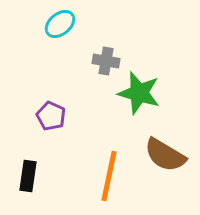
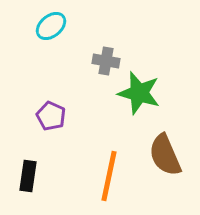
cyan ellipse: moved 9 px left, 2 px down
brown semicircle: rotated 36 degrees clockwise
